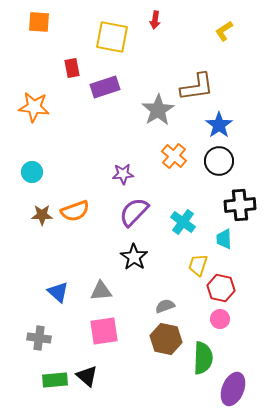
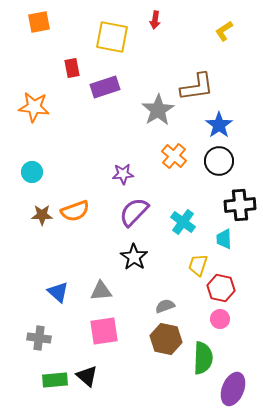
orange square: rotated 15 degrees counterclockwise
